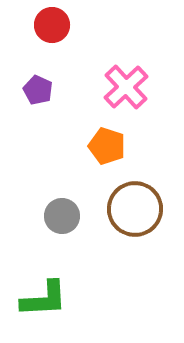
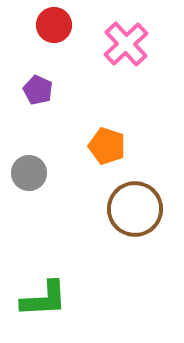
red circle: moved 2 px right
pink cross: moved 43 px up
gray circle: moved 33 px left, 43 px up
